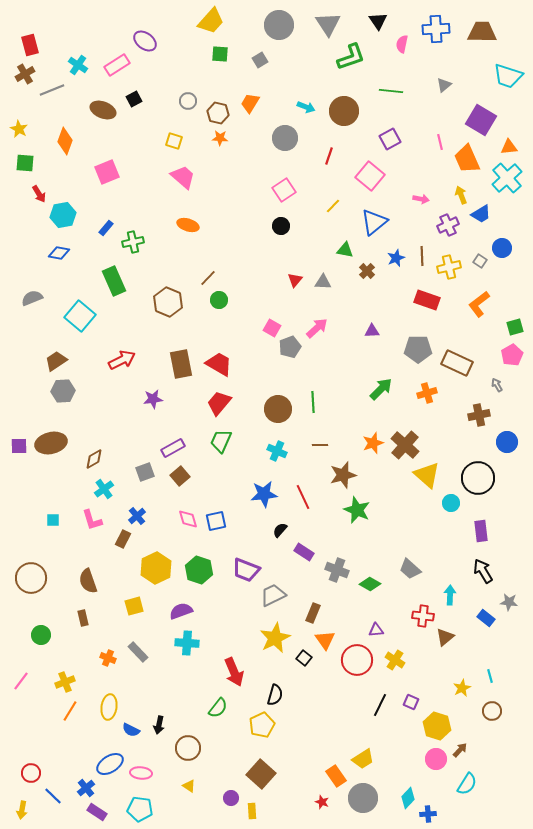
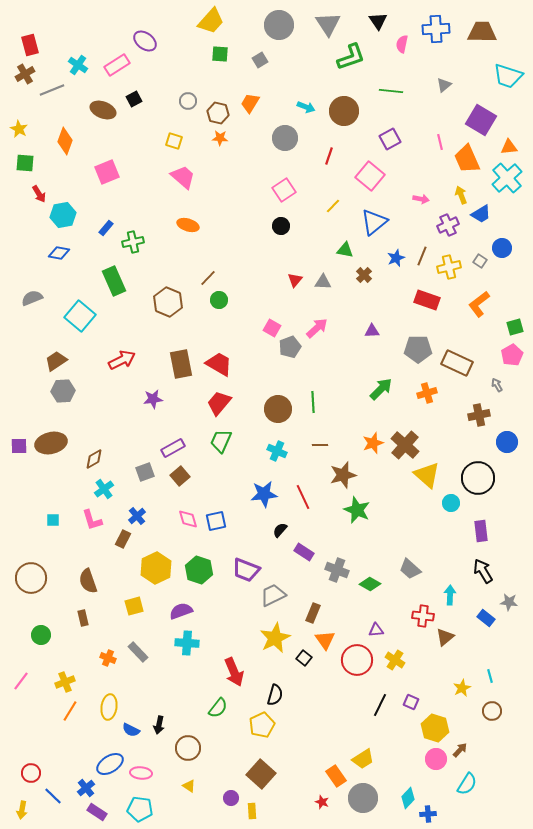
brown line at (422, 256): rotated 24 degrees clockwise
brown cross at (367, 271): moved 3 px left, 4 px down
yellow hexagon at (437, 726): moved 2 px left, 2 px down
